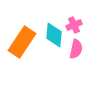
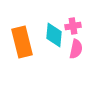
pink cross: moved 1 px left, 1 px down; rotated 14 degrees clockwise
orange rectangle: rotated 48 degrees counterclockwise
